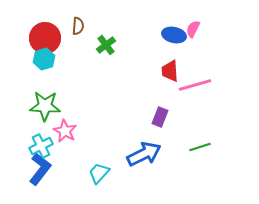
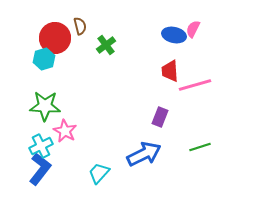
brown semicircle: moved 2 px right; rotated 18 degrees counterclockwise
red circle: moved 10 px right
